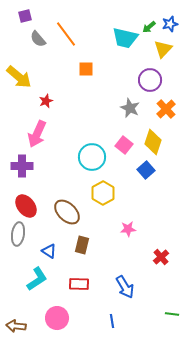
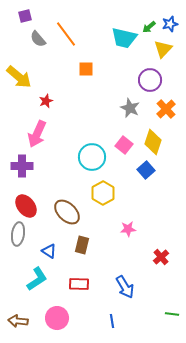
cyan trapezoid: moved 1 px left
brown arrow: moved 2 px right, 5 px up
